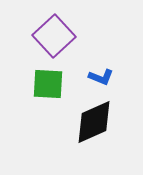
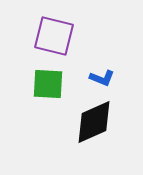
purple square: rotated 33 degrees counterclockwise
blue L-shape: moved 1 px right, 1 px down
